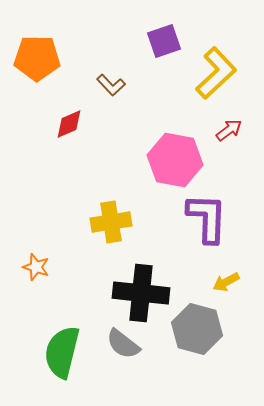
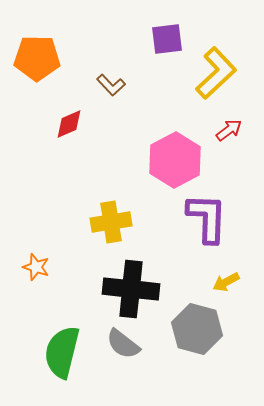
purple square: moved 3 px right, 2 px up; rotated 12 degrees clockwise
pink hexagon: rotated 22 degrees clockwise
black cross: moved 10 px left, 4 px up
